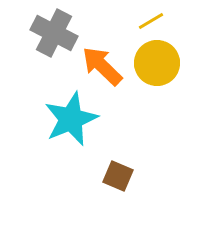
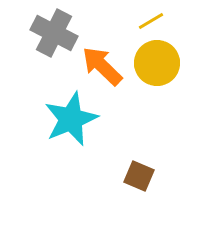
brown square: moved 21 px right
